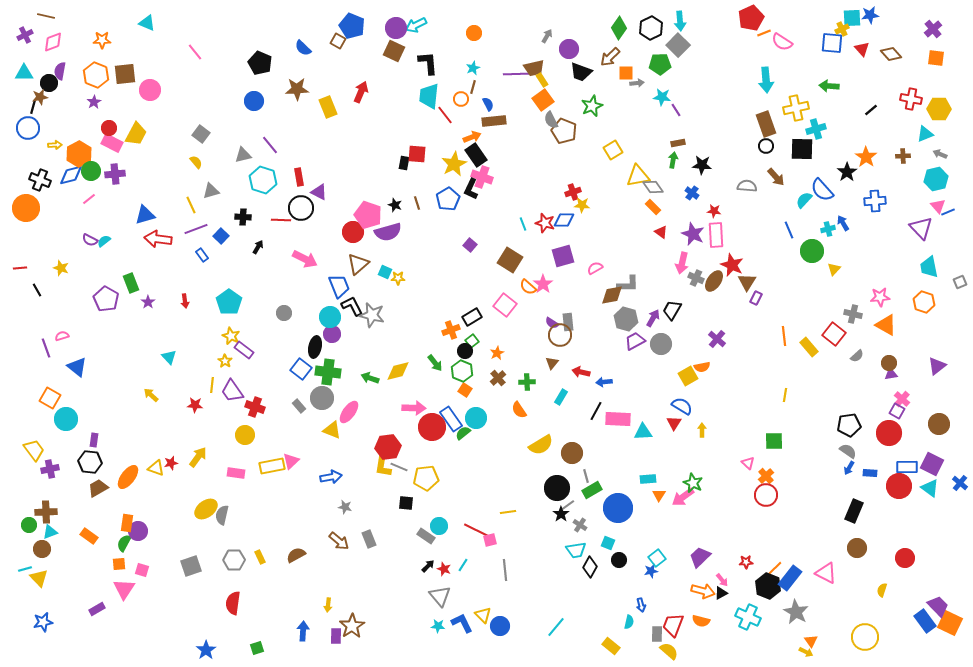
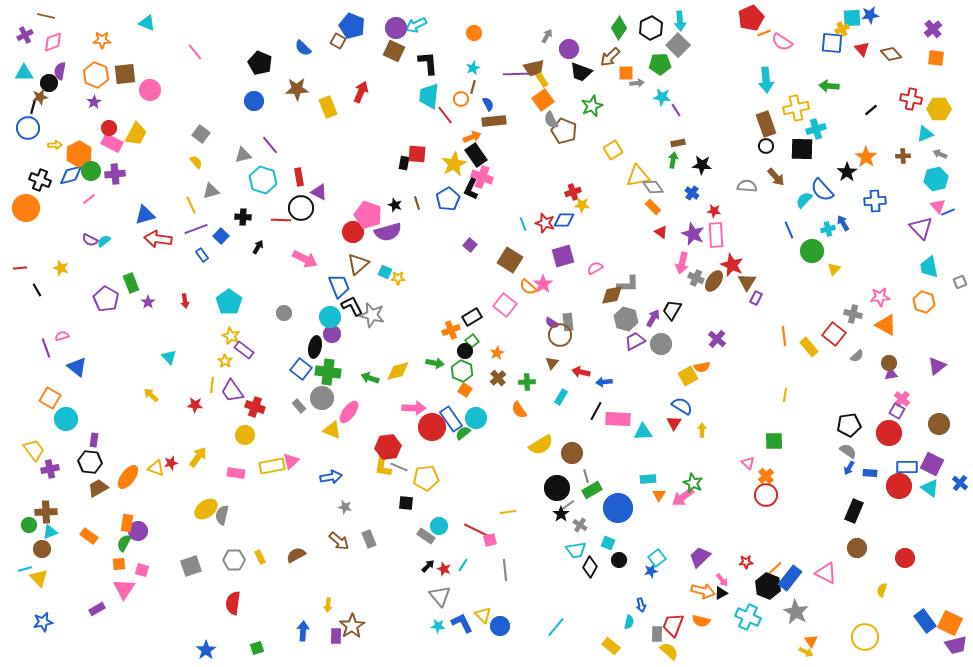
green arrow at (435, 363): rotated 42 degrees counterclockwise
purple trapezoid at (938, 606): moved 18 px right, 39 px down; rotated 120 degrees clockwise
